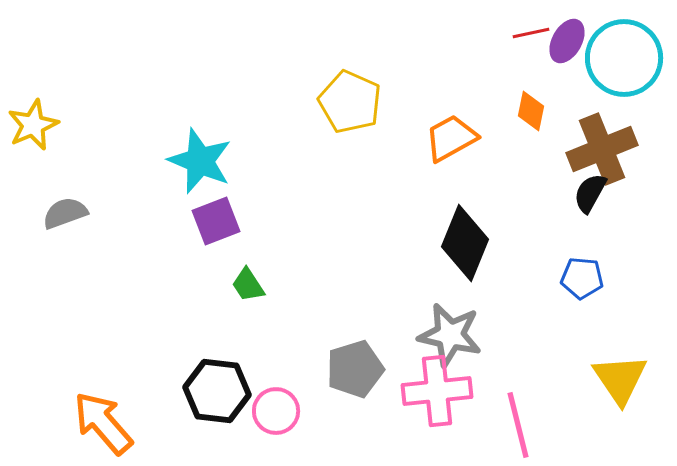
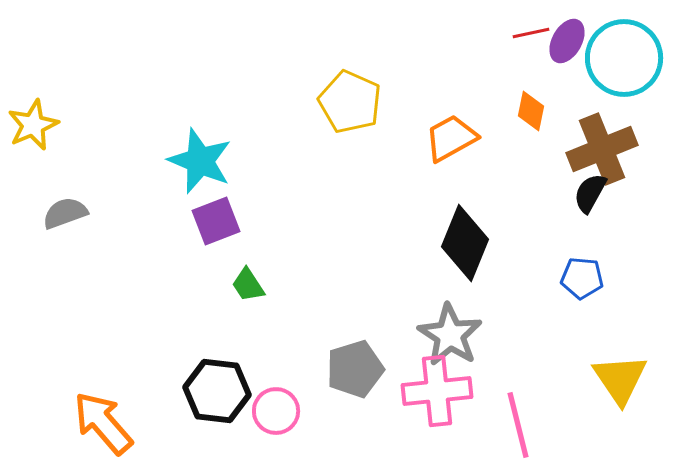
gray star: rotated 20 degrees clockwise
